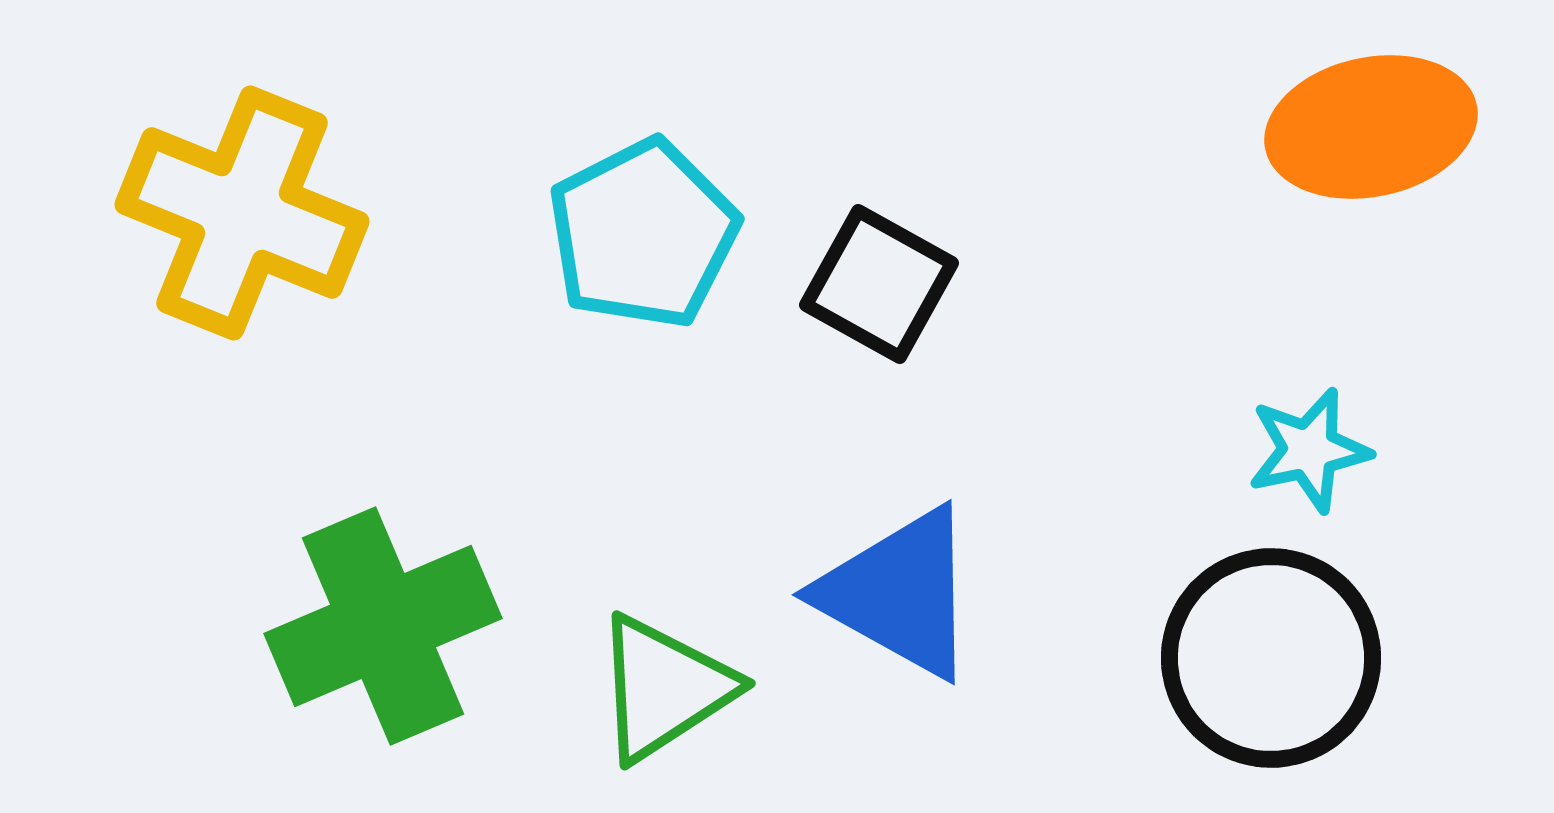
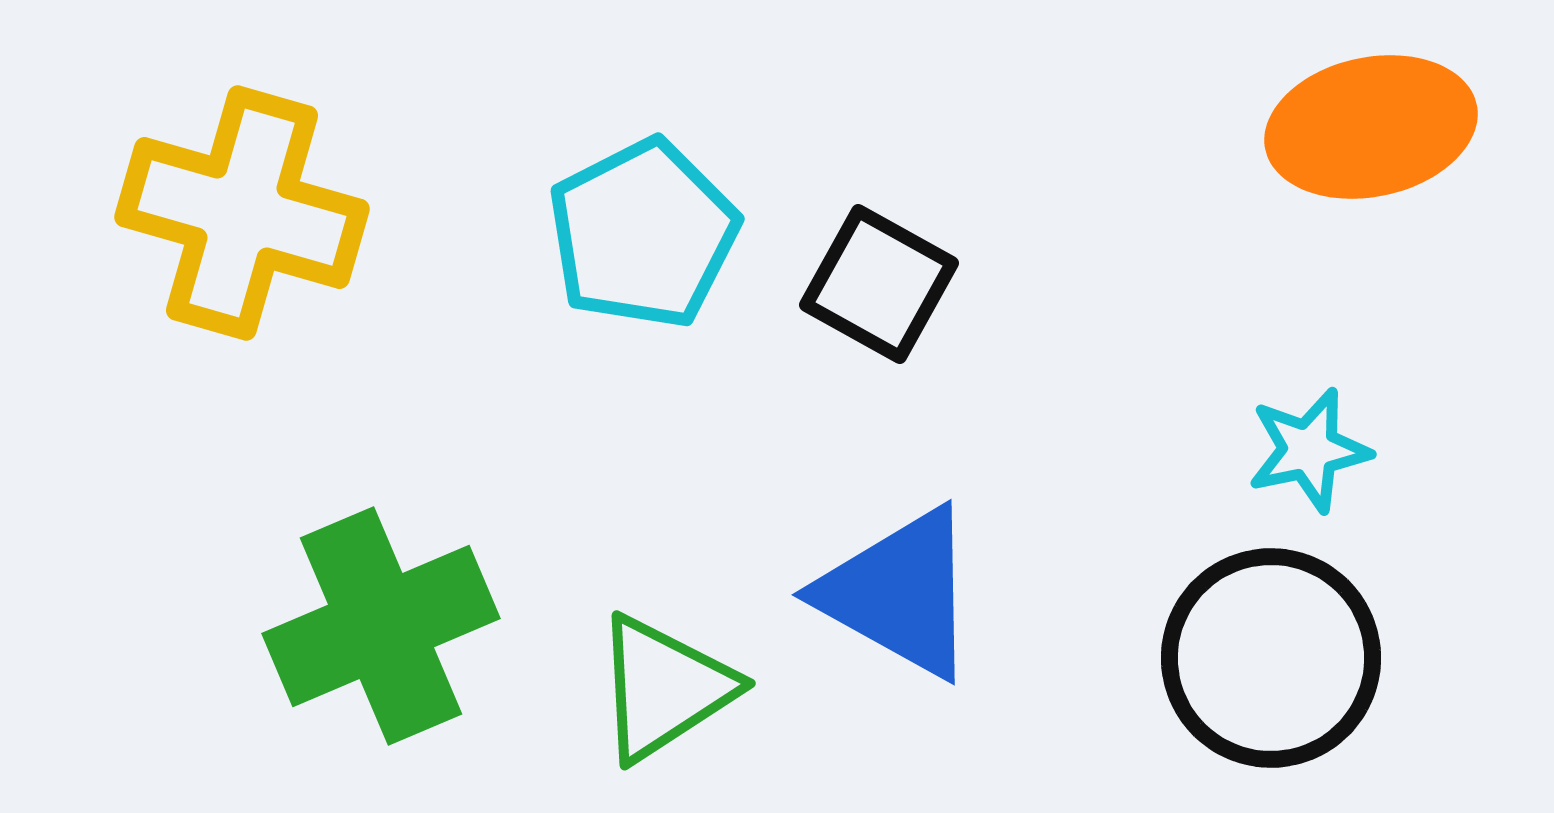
yellow cross: rotated 6 degrees counterclockwise
green cross: moved 2 px left
